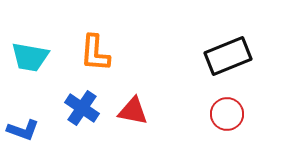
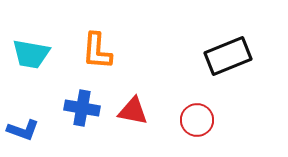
orange L-shape: moved 2 px right, 2 px up
cyan trapezoid: moved 1 px right, 3 px up
blue cross: rotated 24 degrees counterclockwise
red circle: moved 30 px left, 6 px down
